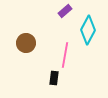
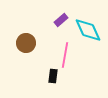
purple rectangle: moved 4 px left, 9 px down
cyan diamond: rotated 52 degrees counterclockwise
black rectangle: moved 1 px left, 2 px up
